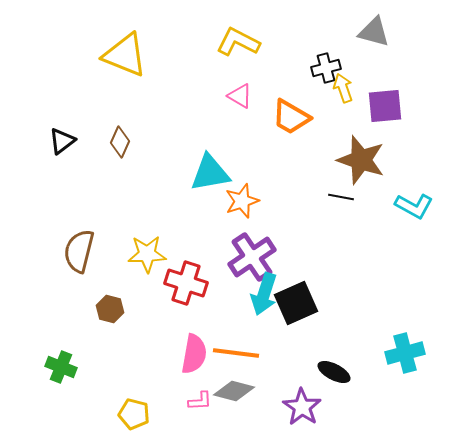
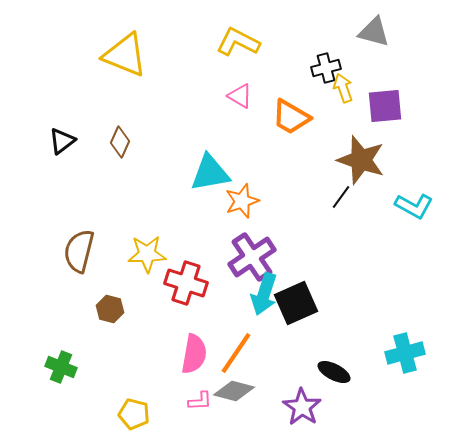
black line: rotated 65 degrees counterclockwise
orange line: rotated 63 degrees counterclockwise
